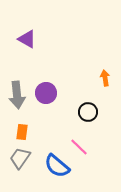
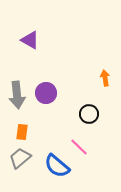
purple triangle: moved 3 px right, 1 px down
black circle: moved 1 px right, 2 px down
gray trapezoid: rotated 15 degrees clockwise
